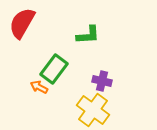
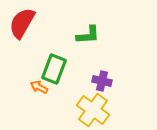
green rectangle: rotated 16 degrees counterclockwise
